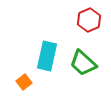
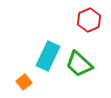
cyan rectangle: moved 1 px right; rotated 12 degrees clockwise
green trapezoid: moved 4 px left, 1 px down
